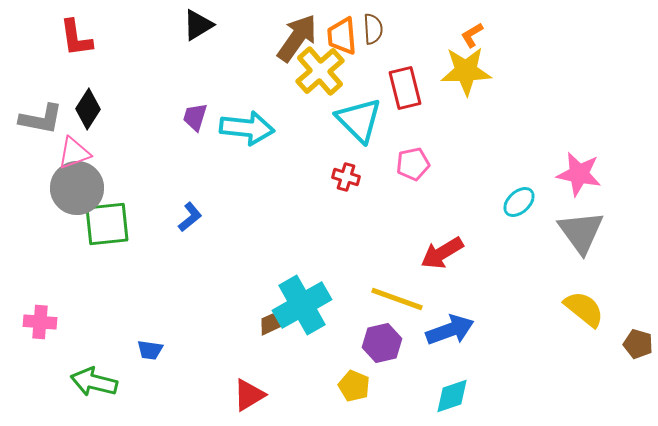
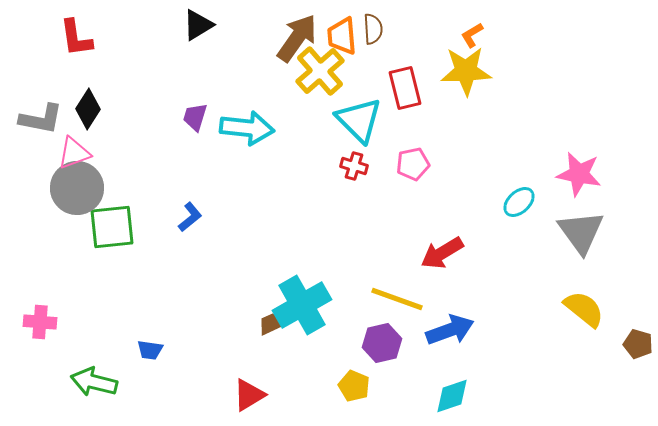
red cross: moved 8 px right, 11 px up
green square: moved 5 px right, 3 px down
